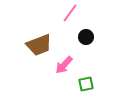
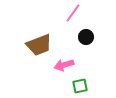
pink line: moved 3 px right
pink arrow: rotated 30 degrees clockwise
green square: moved 6 px left, 2 px down
